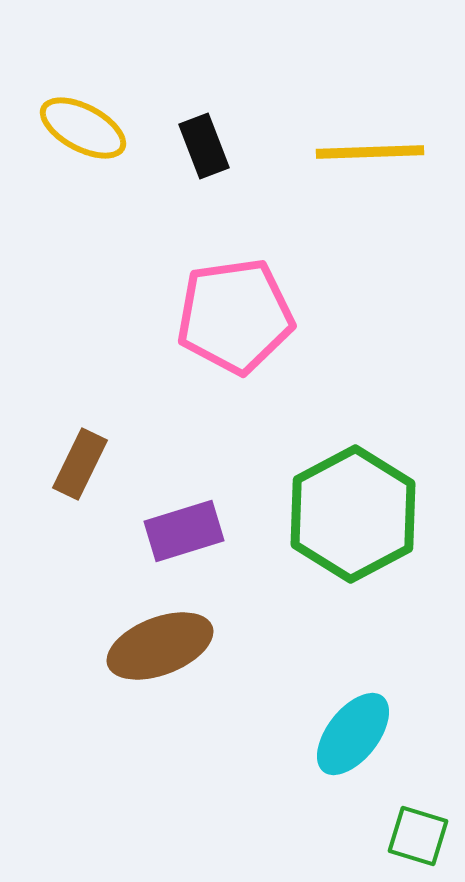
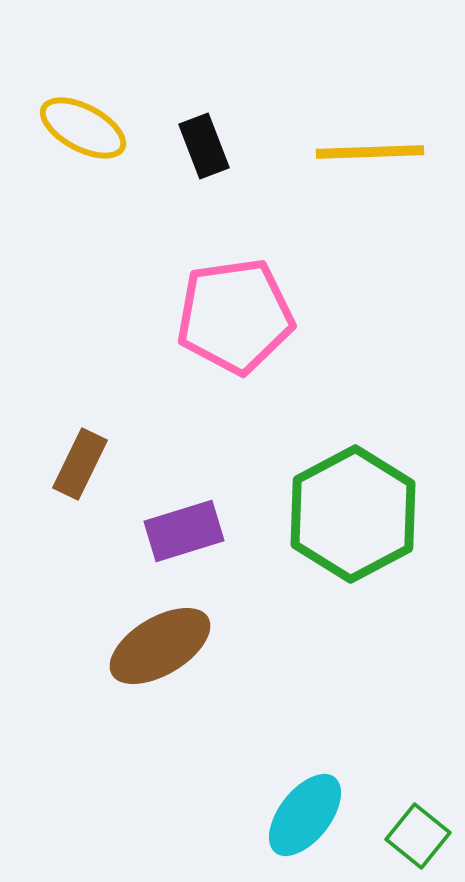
brown ellipse: rotated 10 degrees counterclockwise
cyan ellipse: moved 48 px left, 81 px down
green square: rotated 22 degrees clockwise
